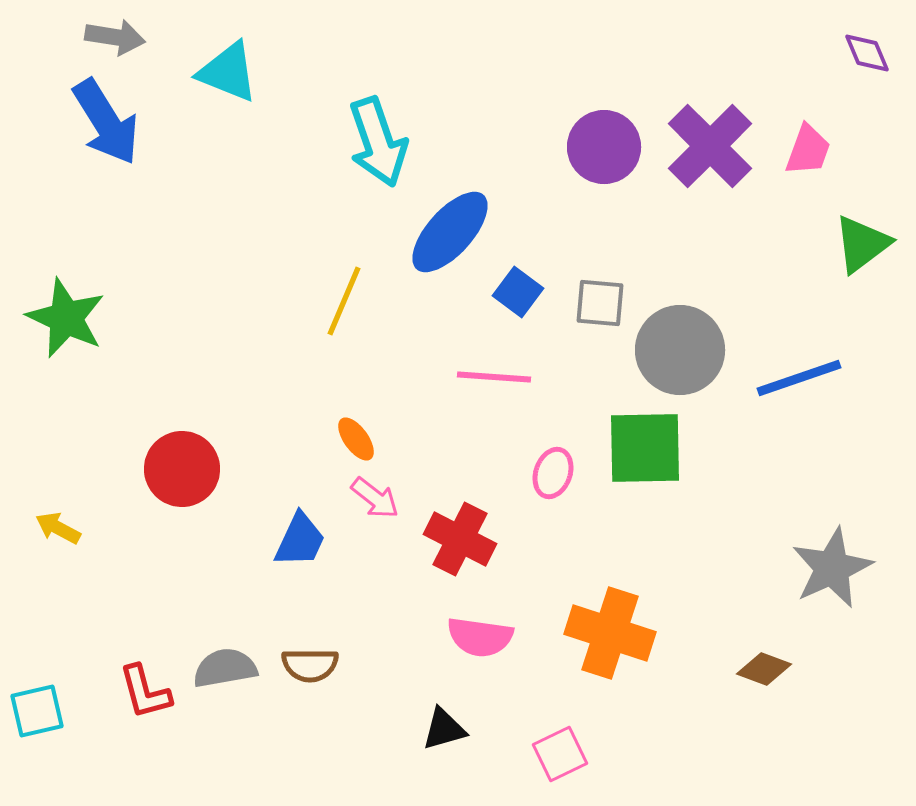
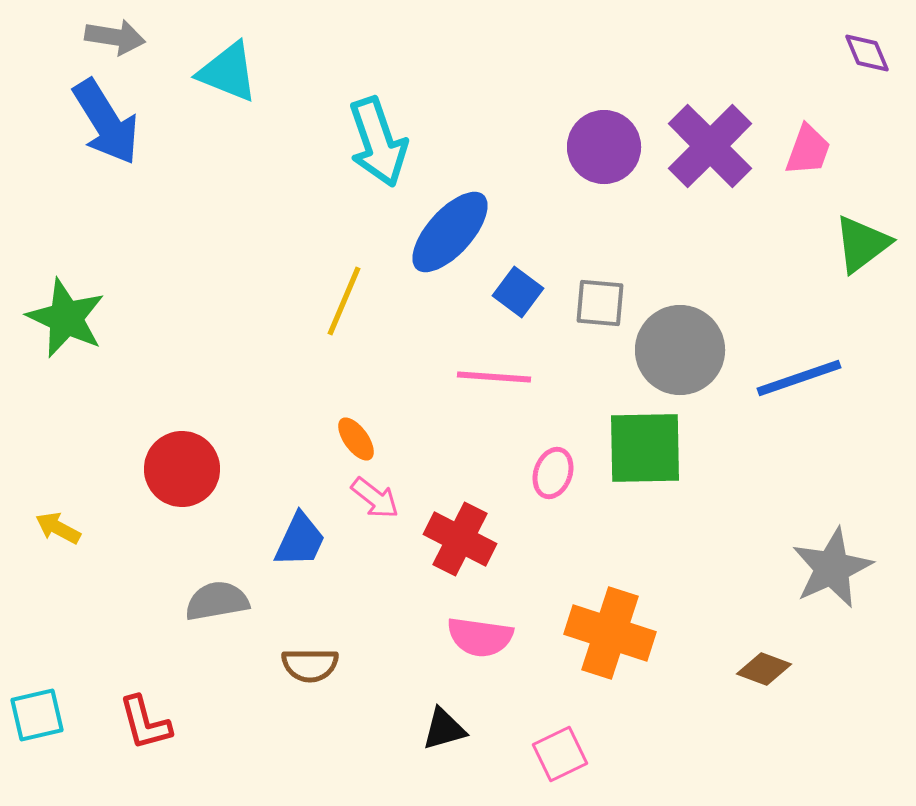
gray semicircle: moved 8 px left, 67 px up
red L-shape: moved 31 px down
cyan square: moved 4 px down
